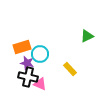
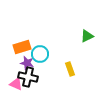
yellow rectangle: rotated 24 degrees clockwise
pink triangle: moved 24 px left
